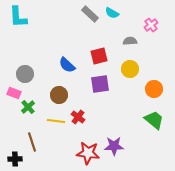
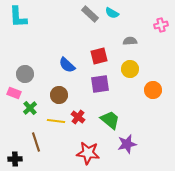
pink cross: moved 10 px right; rotated 24 degrees clockwise
orange circle: moved 1 px left, 1 px down
green cross: moved 2 px right, 1 px down
green trapezoid: moved 44 px left
brown line: moved 4 px right
purple star: moved 13 px right, 2 px up; rotated 12 degrees counterclockwise
